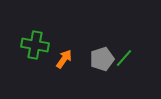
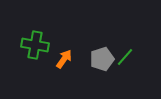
green line: moved 1 px right, 1 px up
